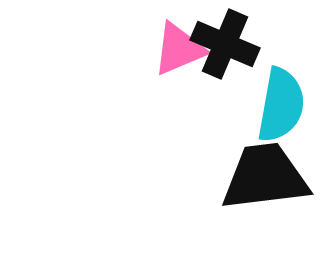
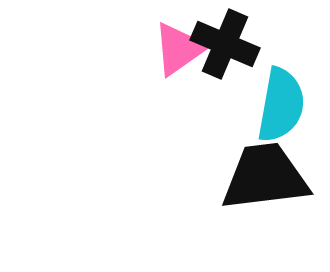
pink triangle: rotated 12 degrees counterclockwise
